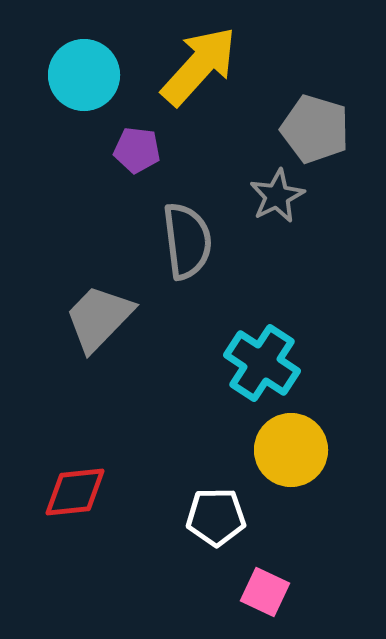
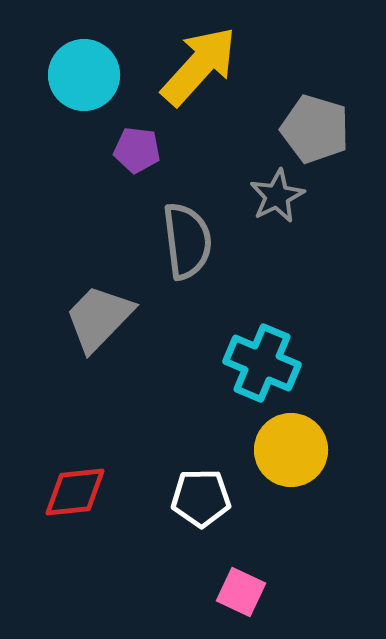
cyan cross: rotated 10 degrees counterclockwise
white pentagon: moved 15 px left, 19 px up
pink square: moved 24 px left
